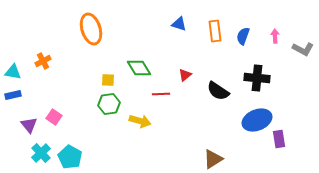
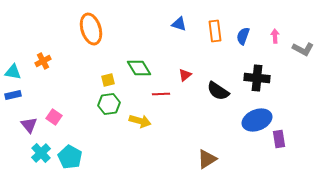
yellow square: rotated 16 degrees counterclockwise
brown triangle: moved 6 px left
